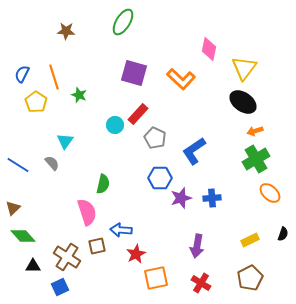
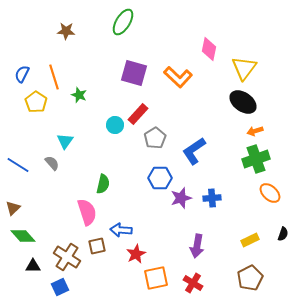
orange L-shape: moved 3 px left, 2 px up
gray pentagon: rotated 15 degrees clockwise
green cross: rotated 12 degrees clockwise
red cross: moved 8 px left
